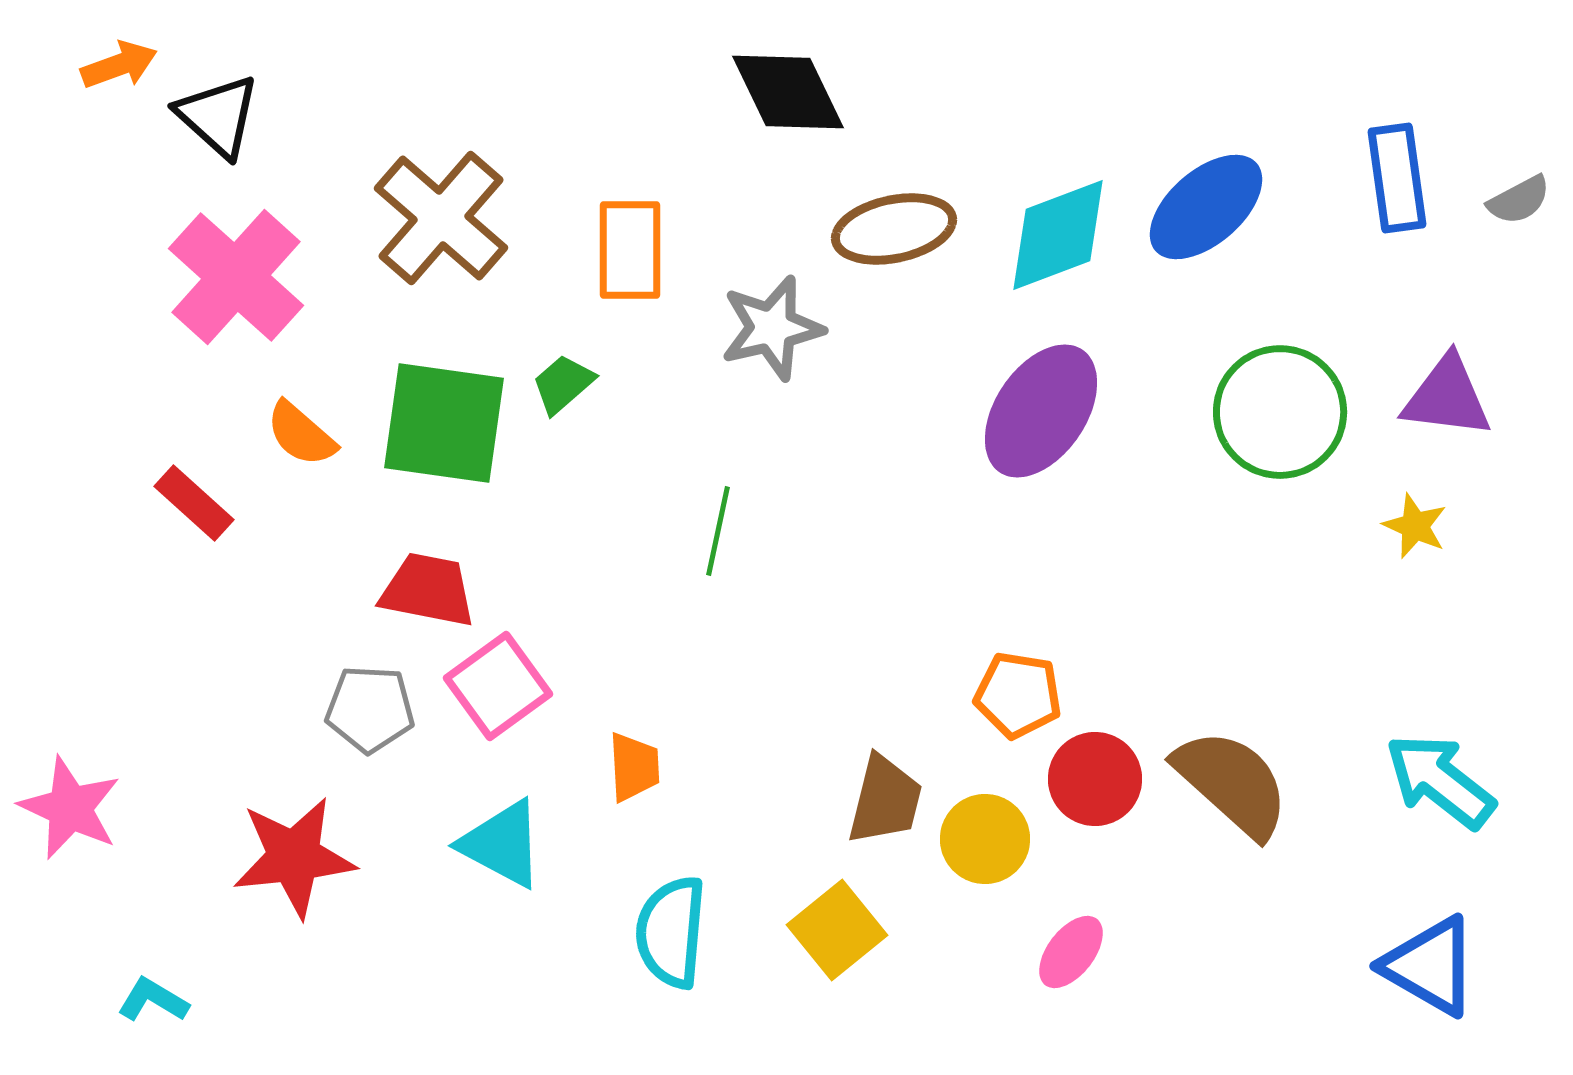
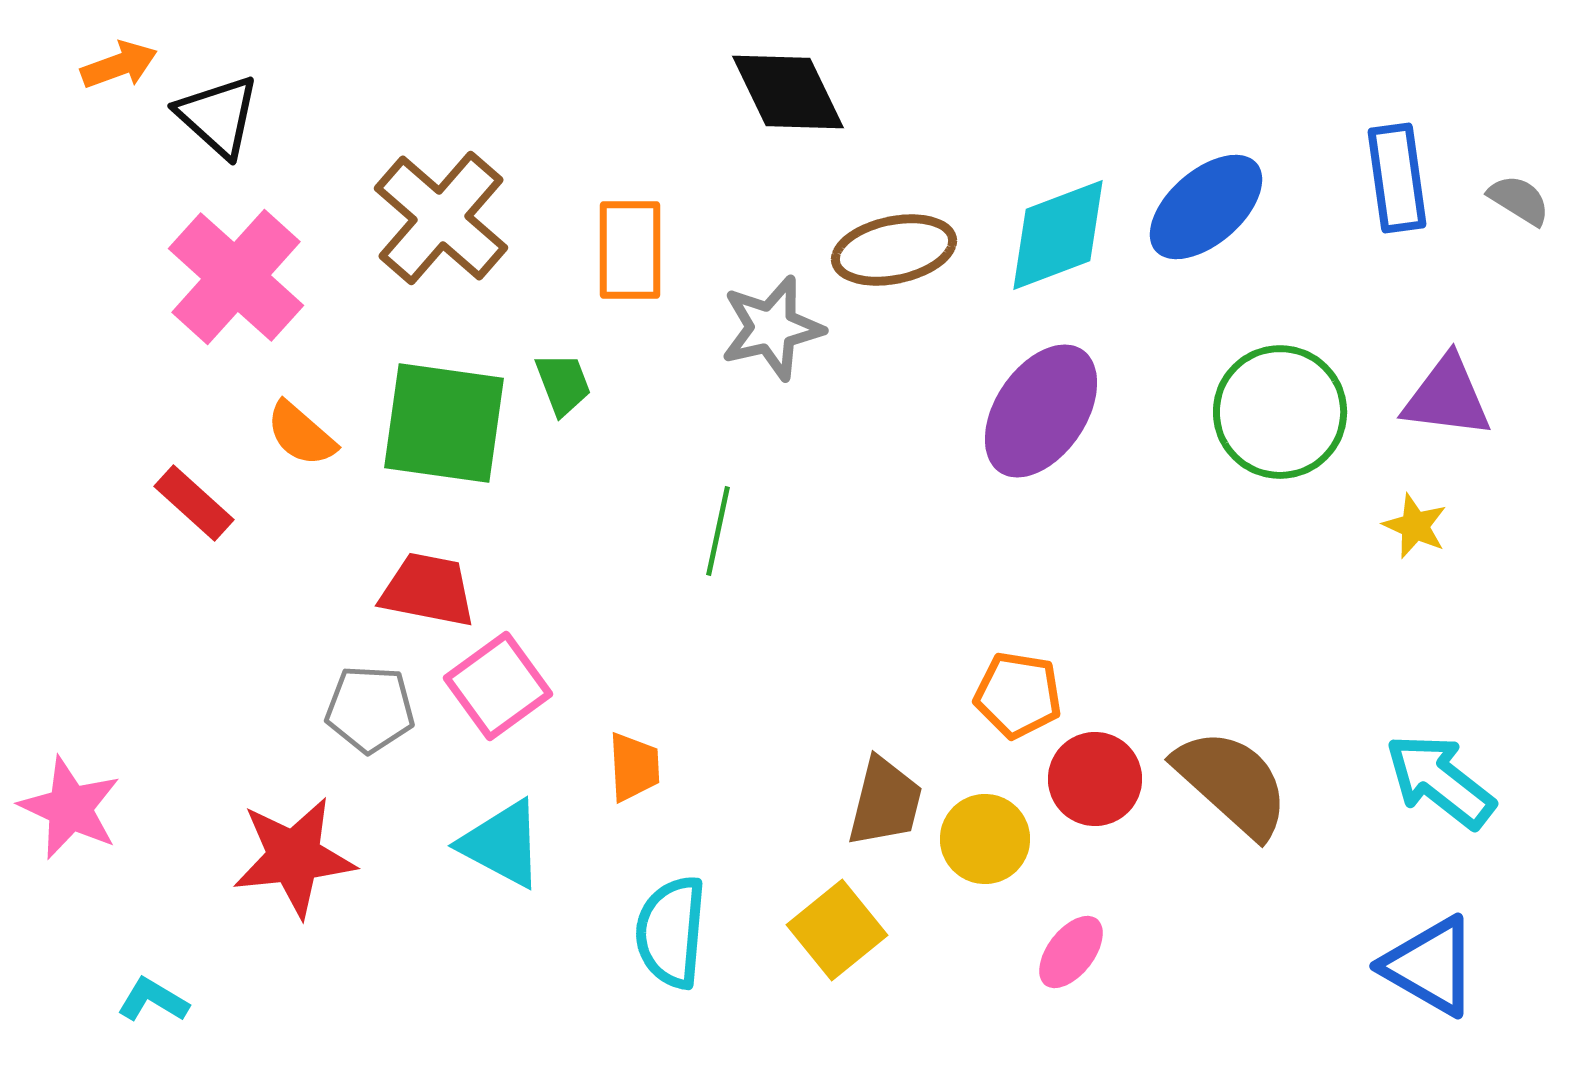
gray semicircle: rotated 120 degrees counterclockwise
brown ellipse: moved 21 px down
green trapezoid: rotated 110 degrees clockwise
brown trapezoid: moved 2 px down
